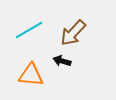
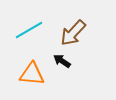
black arrow: rotated 18 degrees clockwise
orange triangle: moved 1 px right, 1 px up
